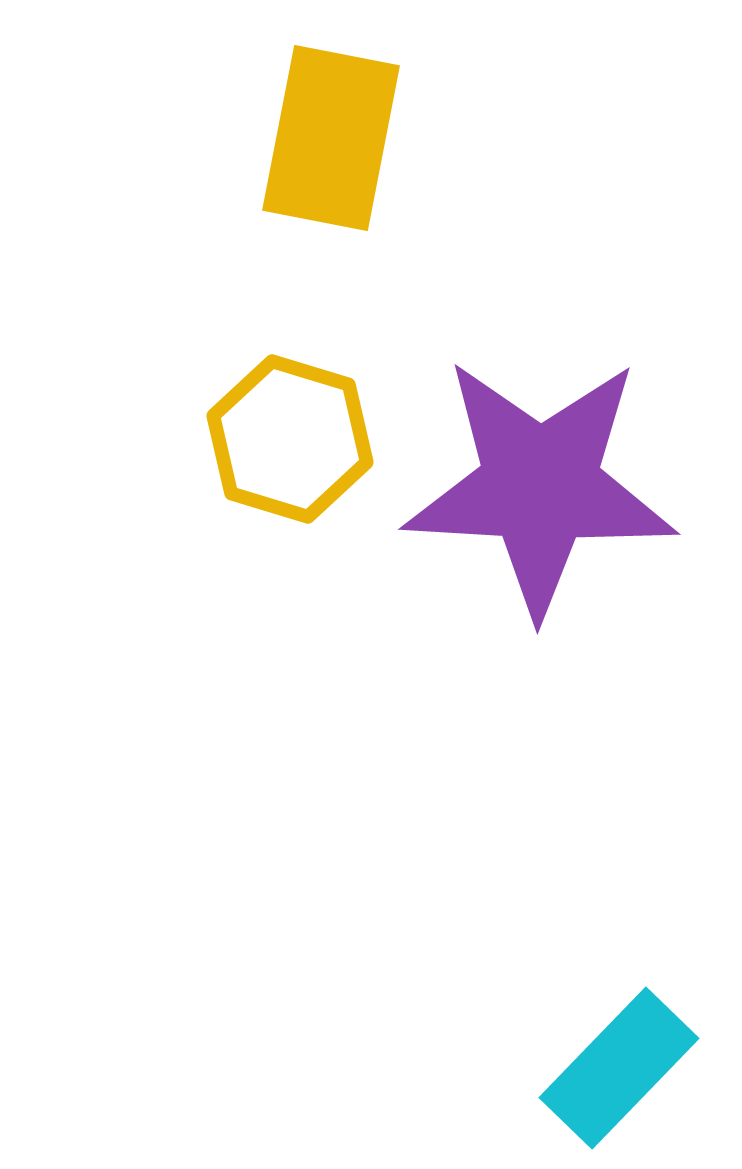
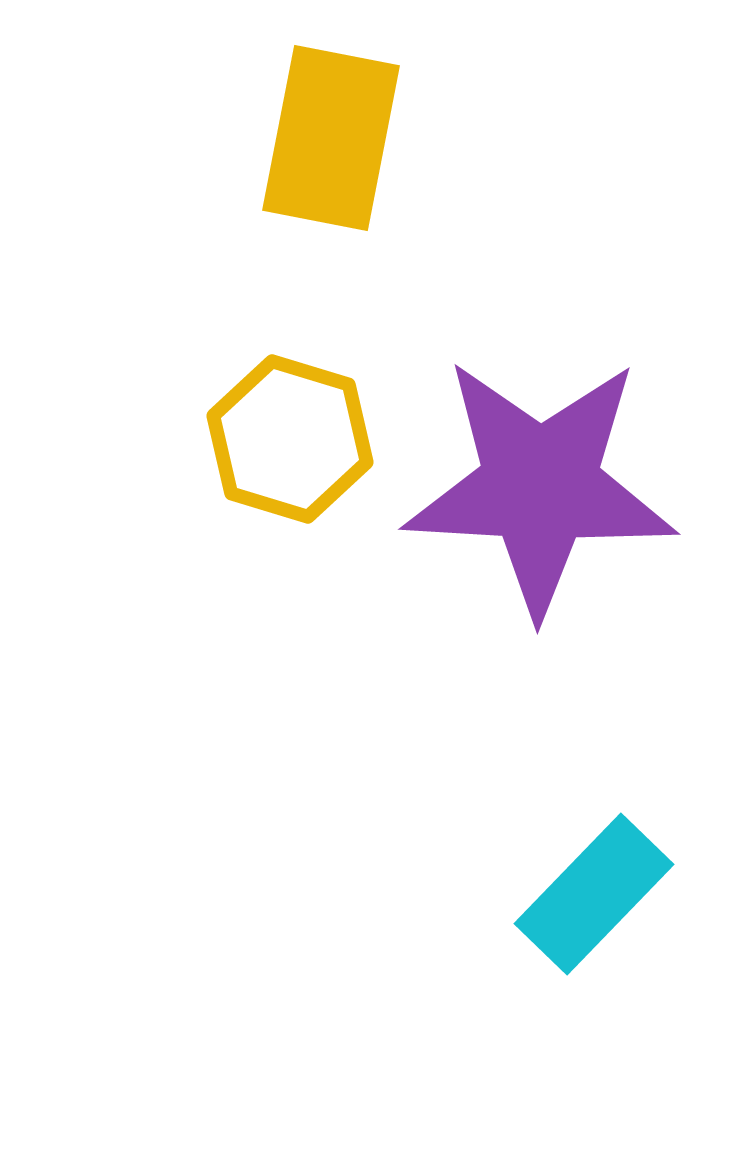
cyan rectangle: moved 25 px left, 174 px up
